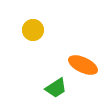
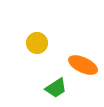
yellow circle: moved 4 px right, 13 px down
